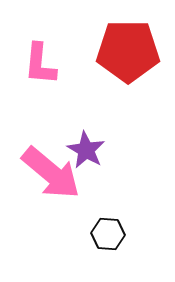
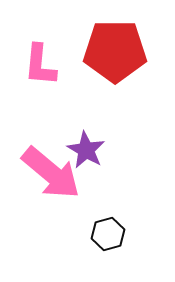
red pentagon: moved 13 px left
pink L-shape: moved 1 px down
black hexagon: rotated 20 degrees counterclockwise
